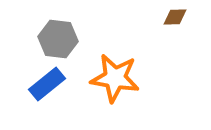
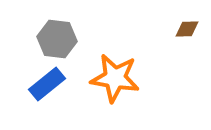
brown diamond: moved 12 px right, 12 px down
gray hexagon: moved 1 px left
